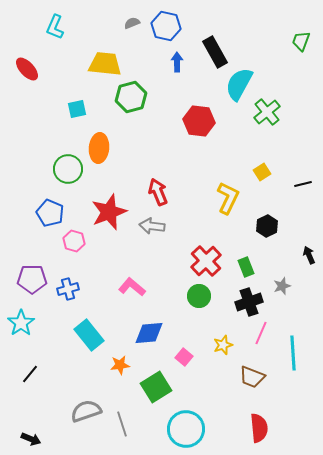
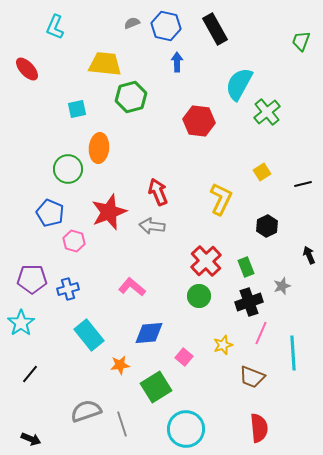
black rectangle at (215, 52): moved 23 px up
yellow L-shape at (228, 198): moved 7 px left, 1 px down
